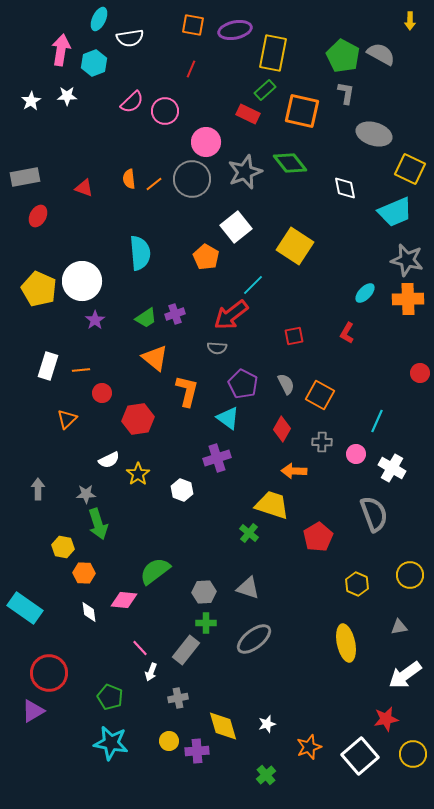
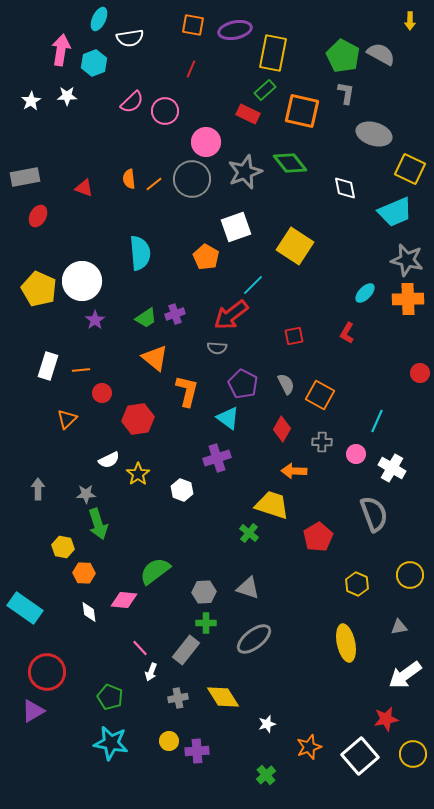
white square at (236, 227): rotated 20 degrees clockwise
red circle at (49, 673): moved 2 px left, 1 px up
yellow diamond at (223, 726): moved 29 px up; rotated 16 degrees counterclockwise
